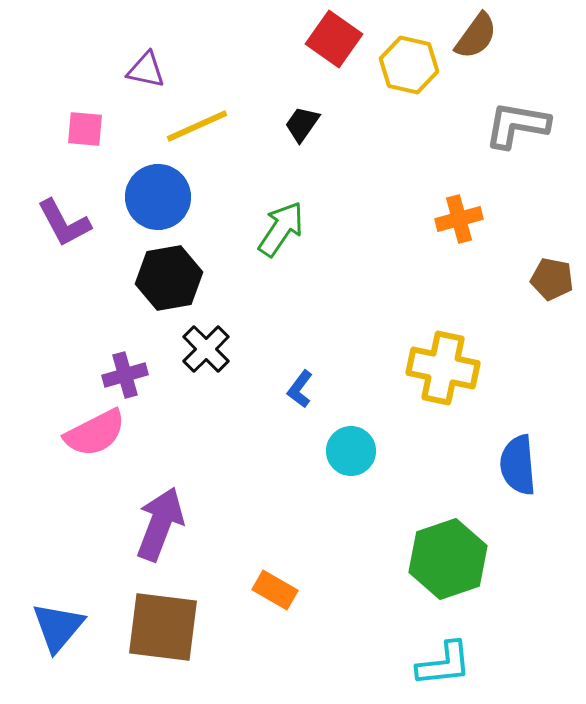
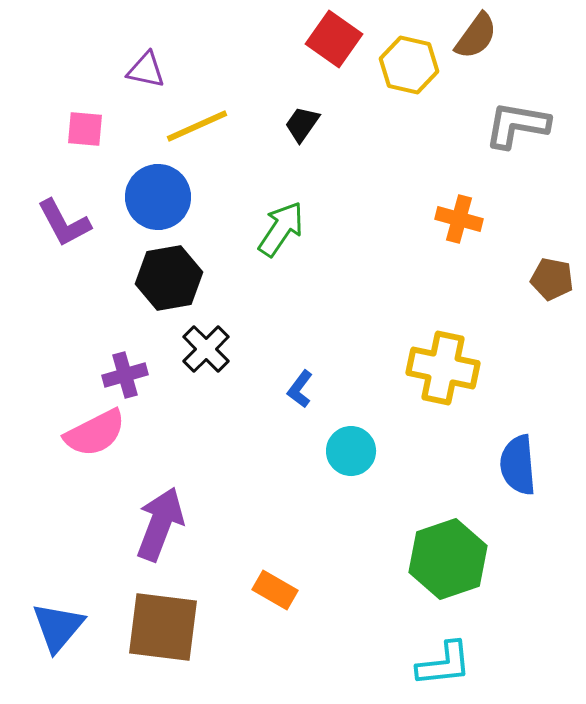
orange cross: rotated 30 degrees clockwise
